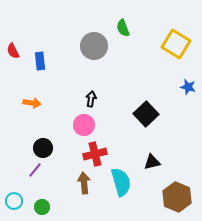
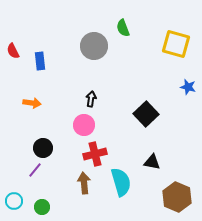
yellow square: rotated 16 degrees counterclockwise
black triangle: rotated 24 degrees clockwise
